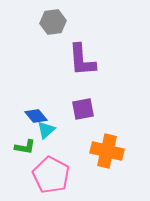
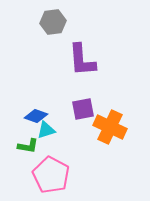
blue diamond: rotated 30 degrees counterclockwise
cyan triangle: rotated 24 degrees clockwise
green L-shape: moved 3 px right, 1 px up
orange cross: moved 3 px right, 24 px up; rotated 12 degrees clockwise
